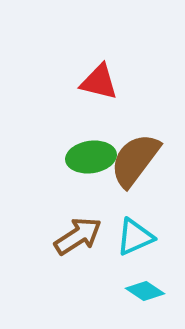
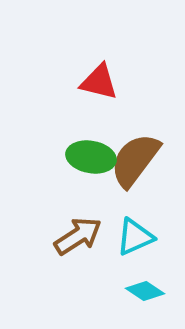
green ellipse: rotated 18 degrees clockwise
